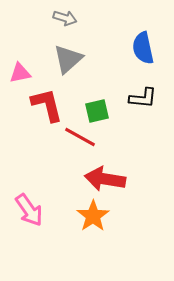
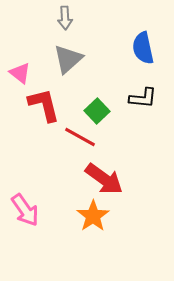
gray arrow: rotated 70 degrees clockwise
pink triangle: rotated 50 degrees clockwise
red L-shape: moved 3 px left
green square: rotated 30 degrees counterclockwise
red arrow: moved 1 px left; rotated 153 degrees counterclockwise
pink arrow: moved 4 px left
